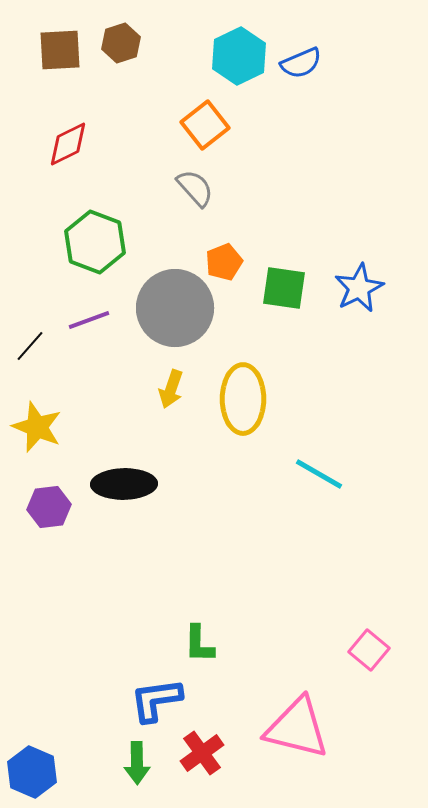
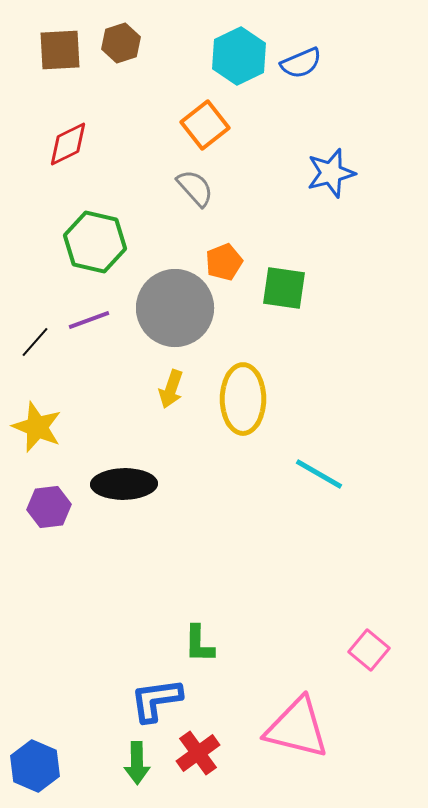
green hexagon: rotated 8 degrees counterclockwise
blue star: moved 28 px left, 115 px up; rotated 12 degrees clockwise
black line: moved 5 px right, 4 px up
red cross: moved 4 px left
blue hexagon: moved 3 px right, 6 px up
